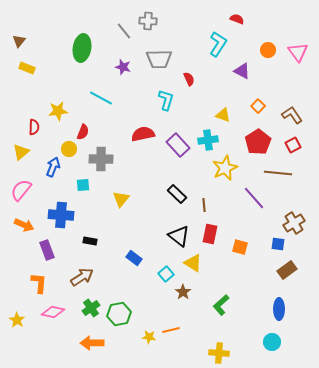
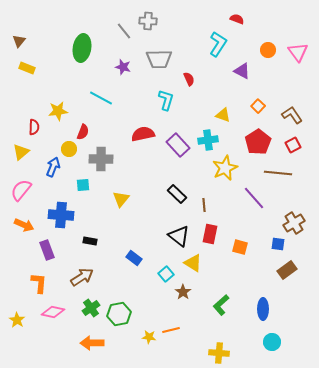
blue ellipse at (279, 309): moved 16 px left
